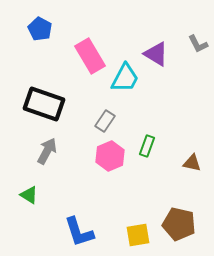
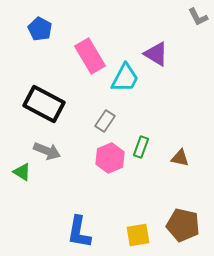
gray L-shape: moved 27 px up
black rectangle: rotated 9 degrees clockwise
green rectangle: moved 6 px left, 1 px down
gray arrow: rotated 84 degrees clockwise
pink hexagon: moved 2 px down
brown triangle: moved 12 px left, 5 px up
green triangle: moved 7 px left, 23 px up
brown pentagon: moved 4 px right, 1 px down
blue L-shape: rotated 28 degrees clockwise
